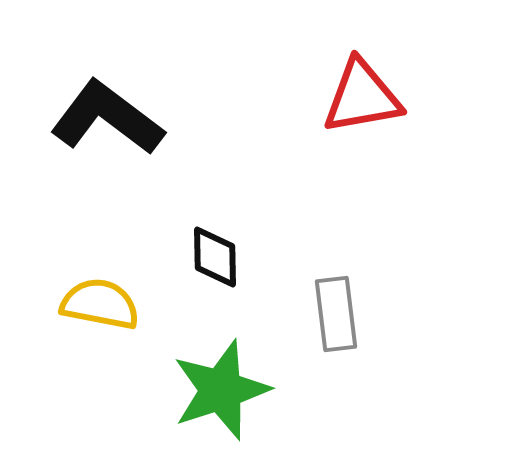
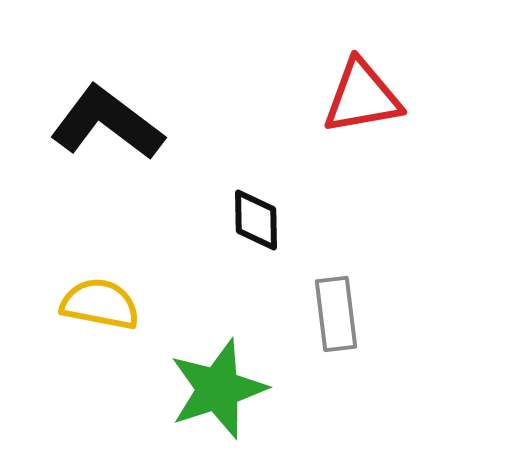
black L-shape: moved 5 px down
black diamond: moved 41 px right, 37 px up
green star: moved 3 px left, 1 px up
